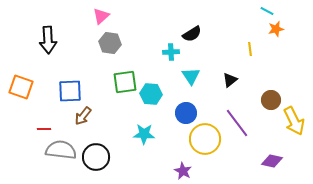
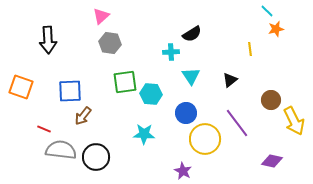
cyan line: rotated 16 degrees clockwise
red line: rotated 24 degrees clockwise
